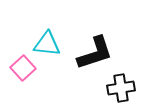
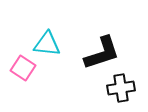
black L-shape: moved 7 px right
pink square: rotated 15 degrees counterclockwise
